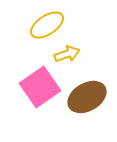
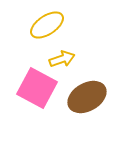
yellow arrow: moved 5 px left, 5 px down
pink square: moved 3 px left, 1 px down; rotated 27 degrees counterclockwise
